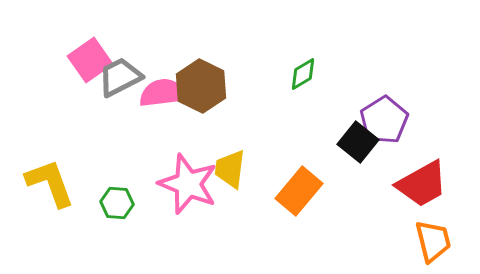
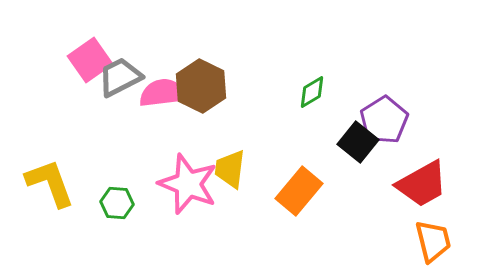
green diamond: moved 9 px right, 18 px down
